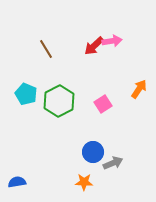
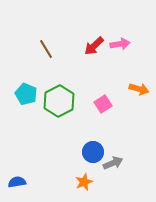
pink arrow: moved 8 px right, 3 px down
orange arrow: rotated 72 degrees clockwise
orange star: rotated 24 degrees counterclockwise
